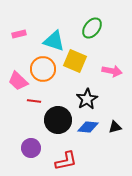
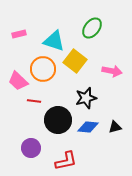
yellow square: rotated 15 degrees clockwise
black star: moved 1 px left, 1 px up; rotated 15 degrees clockwise
